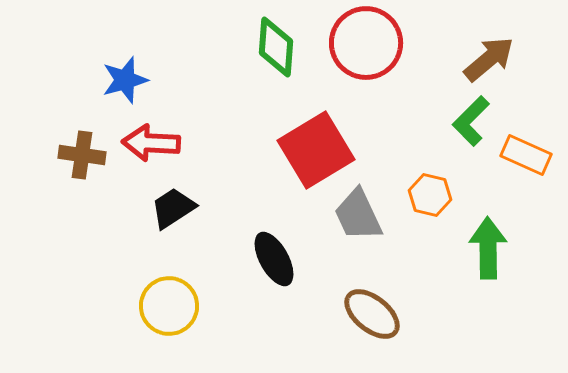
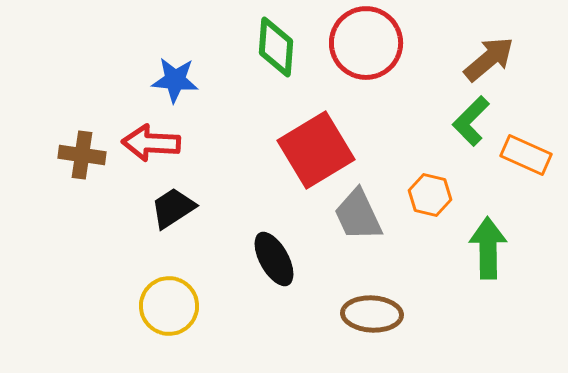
blue star: moved 50 px right; rotated 21 degrees clockwise
brown ellipse: rotated 36 degrees counterclockwise
